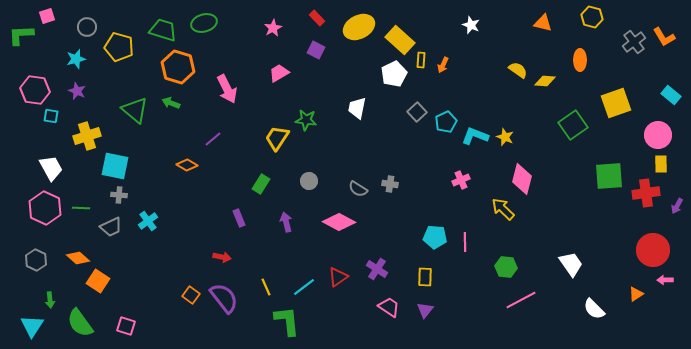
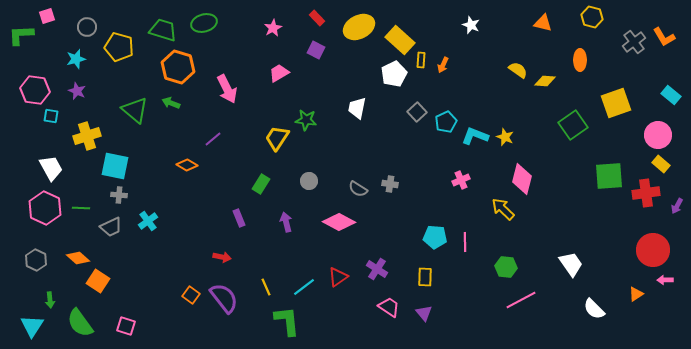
yellow rectangle at (661, 164): rotated 48 degrees counterclockwise
purple triangle at (425, 310): moved 1 px left, 3 px down; rotated 18 degrees counterclockwise
